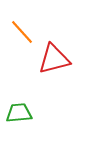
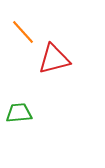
orange line: moved 1 px right
